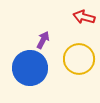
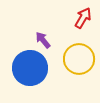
red arrow: moved 1 px left, 1 px down; rotated 105 degrees clockwise
purple arrow: rotated 66 degrees counterclockwise
